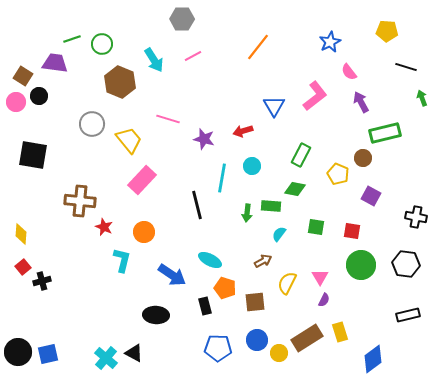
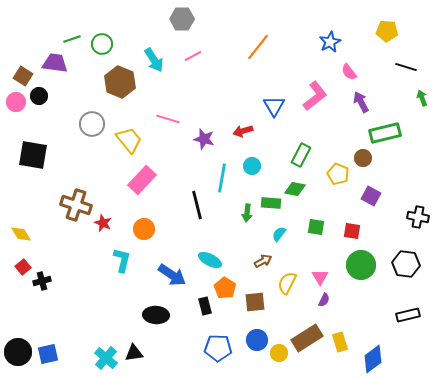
brown cross at (80, 201): moved 4 px left, 4 px down; rotated 12 degrees clockwise
green rectangle at (271, 206): moved 3 px up
black cross at (416, 217): moved 2 px right
red star at (104, 227): moved 1 px left, 4 px up
orange circle at (144, 232): moved 3 px up
yellow diamond at (21, 234): rotated 35 degrees counterclockwise
orange pentagon at (225, 288): rotated 15 degrees clockwise
yellow rectangle at (340, 332): moved 10 px down
black triangle at (134, 353): rotated 36 degrees counterclockwise
